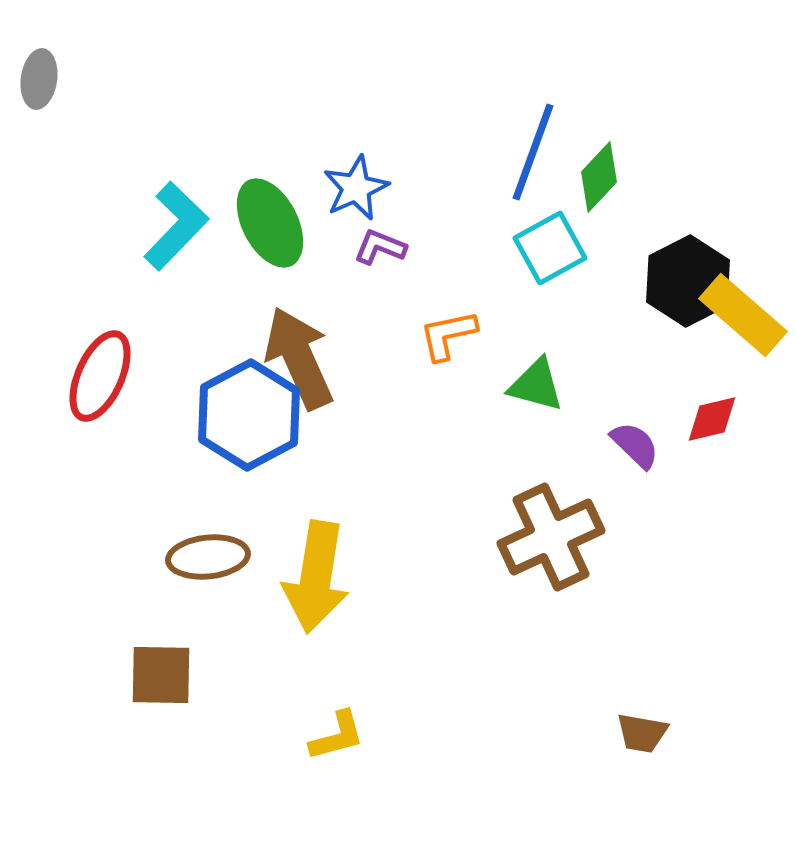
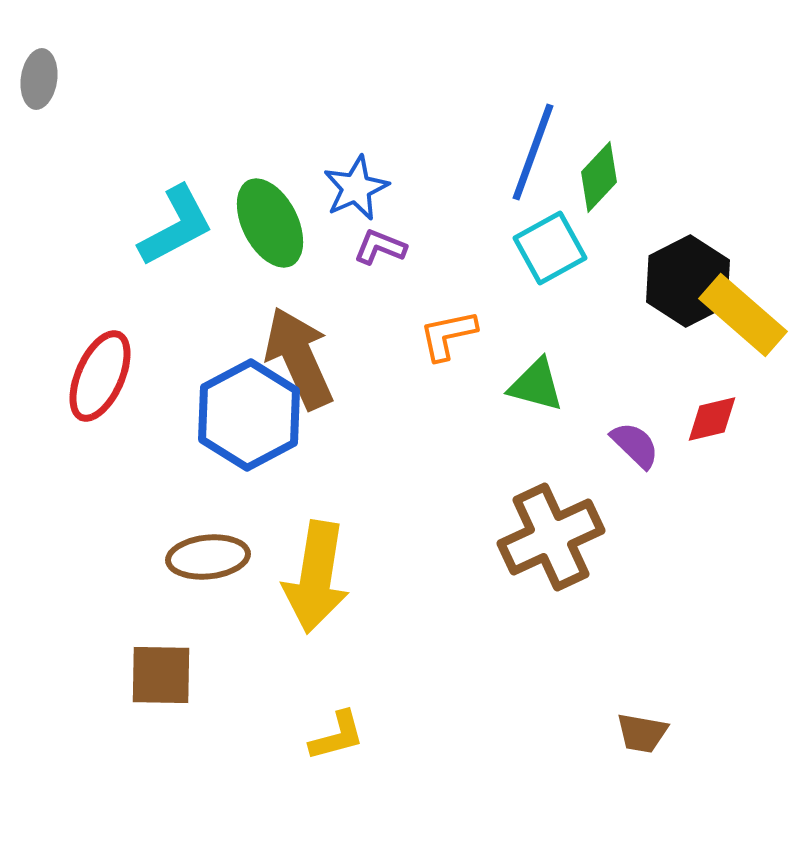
cyan L-shape: rotated 18 degrees clockwise
